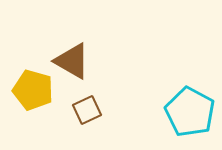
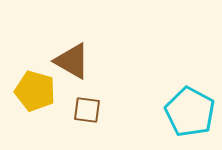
yellow pentagon: moved 2 px right, 1 px down
brown square: rotated 32 degrees clockwise
